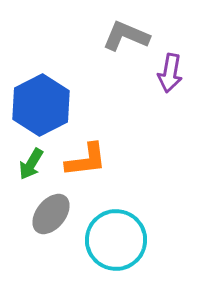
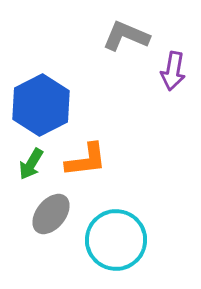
purple arrow: moved 3 px right, 2 px up
